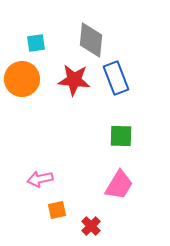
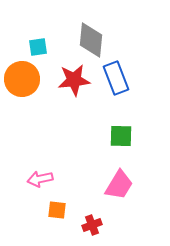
cyan square: moved 2 px right, 4 px down
red star: rotated 12 degrees counterclockwise
orange square: rotated 18 degrees clockwise
red cross: moved 1 px right, 1 px up; rotated 24 degrees clockwise
